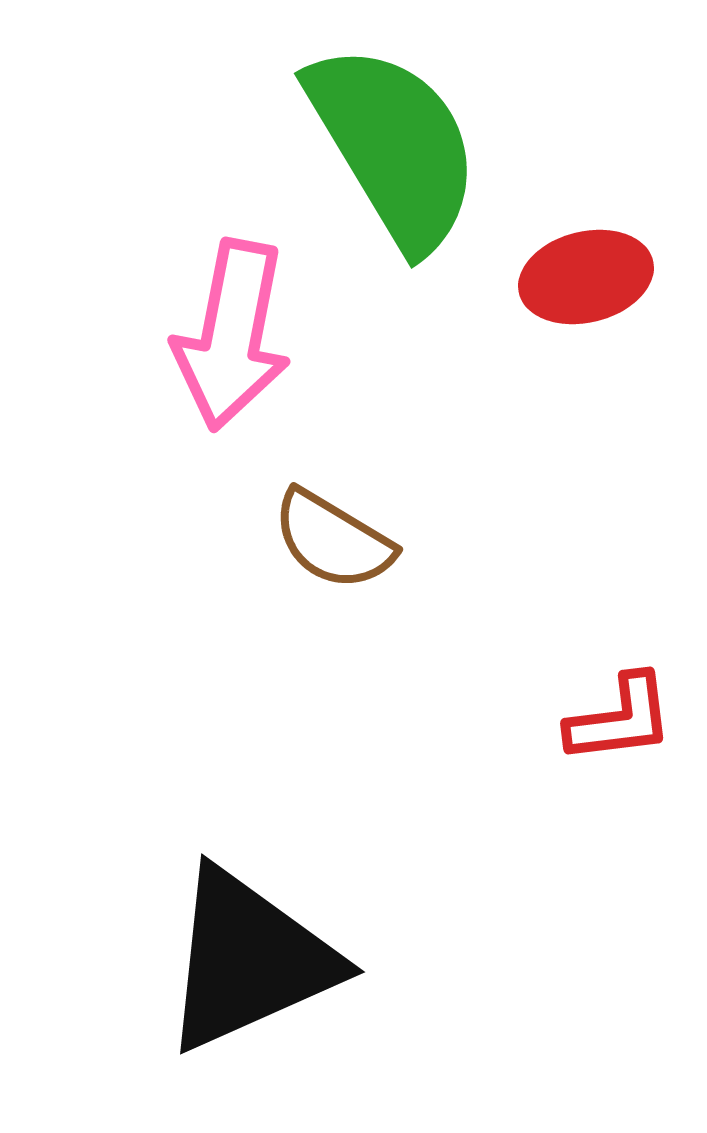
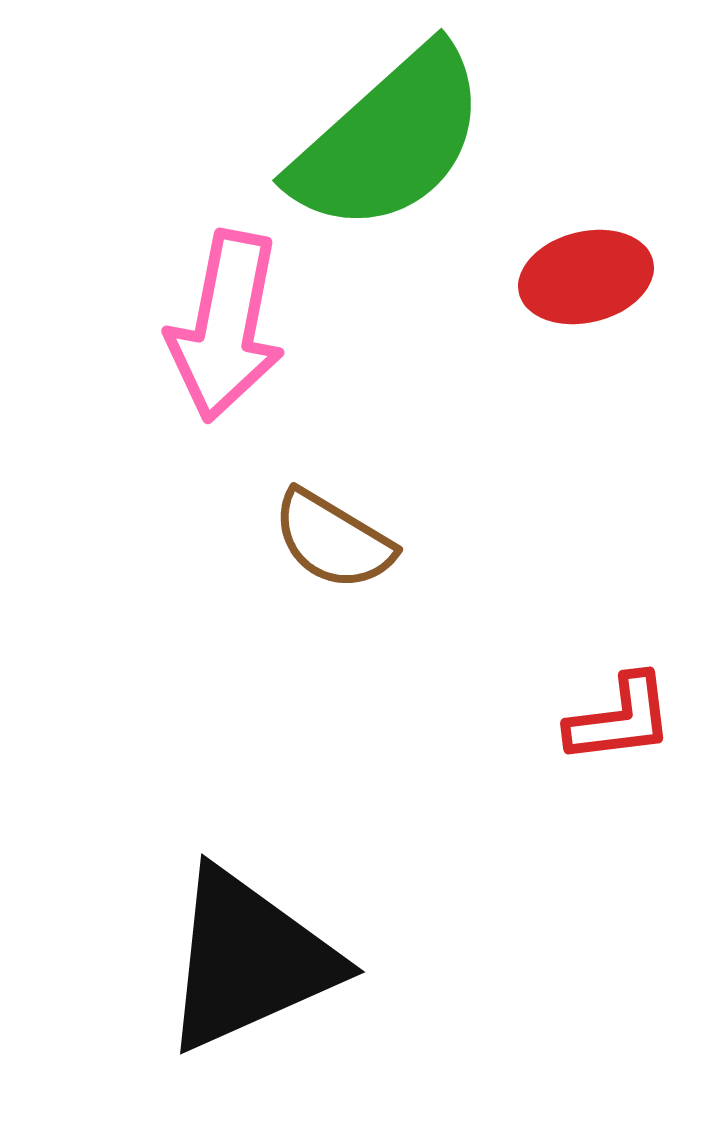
green semicircle: moved 5 px left, 6 px up; rotated 79 degrees clockwise
pink arrow: moved 6 px left, 9 px up
